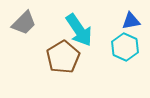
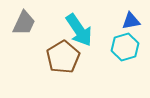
gray trapezoid: rotated 20 degrees counterclockwise
cyan hexagon: rotated 20 degrees clockwise
